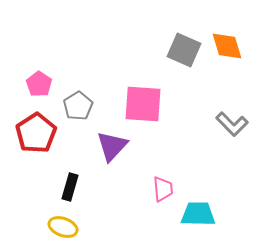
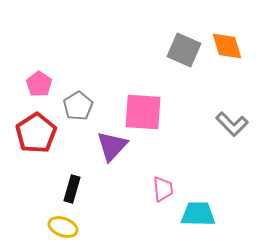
pink square: moved 8 px down
black rectangle: moved 2 px right, 2 px down
